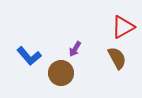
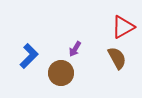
blue L-shape: rotated 95 degrees counterclockwise
